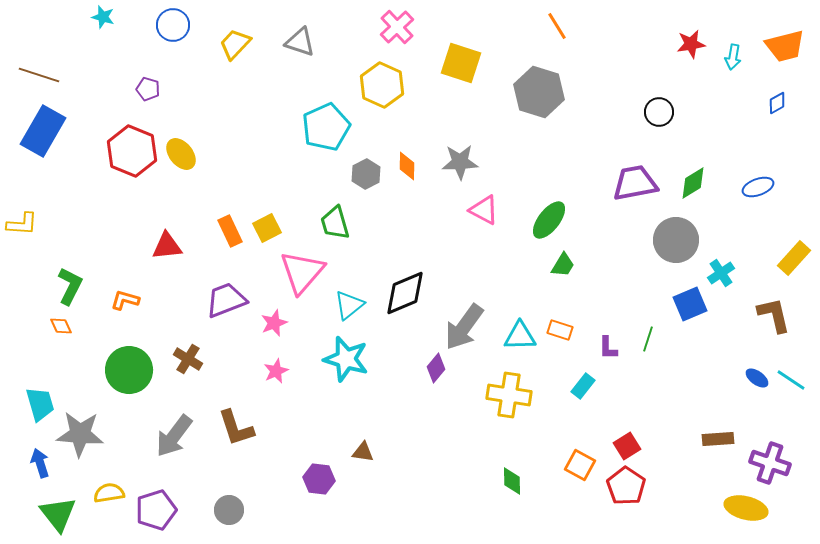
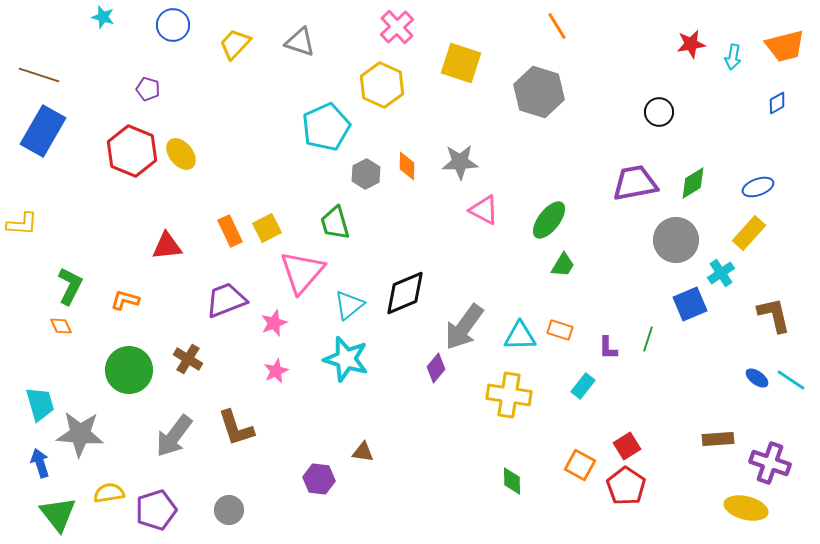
yellow rectangle at (794, 258): moved 45 px left, 25 px up
